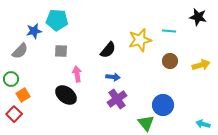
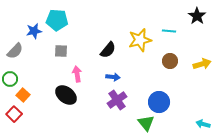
black star: moved 1 px left, 1 px up; rotated 24 degrees clockwise
gray semicircle: moved 5 px left
yellow arrow: moved 1 px right, 1 px up
green circle: moved 1 px left
orange square: rotated 16 degrees counterclockwise
purple cross: moved 1 px down
blue circle: moved 4 px left, 3 px up
